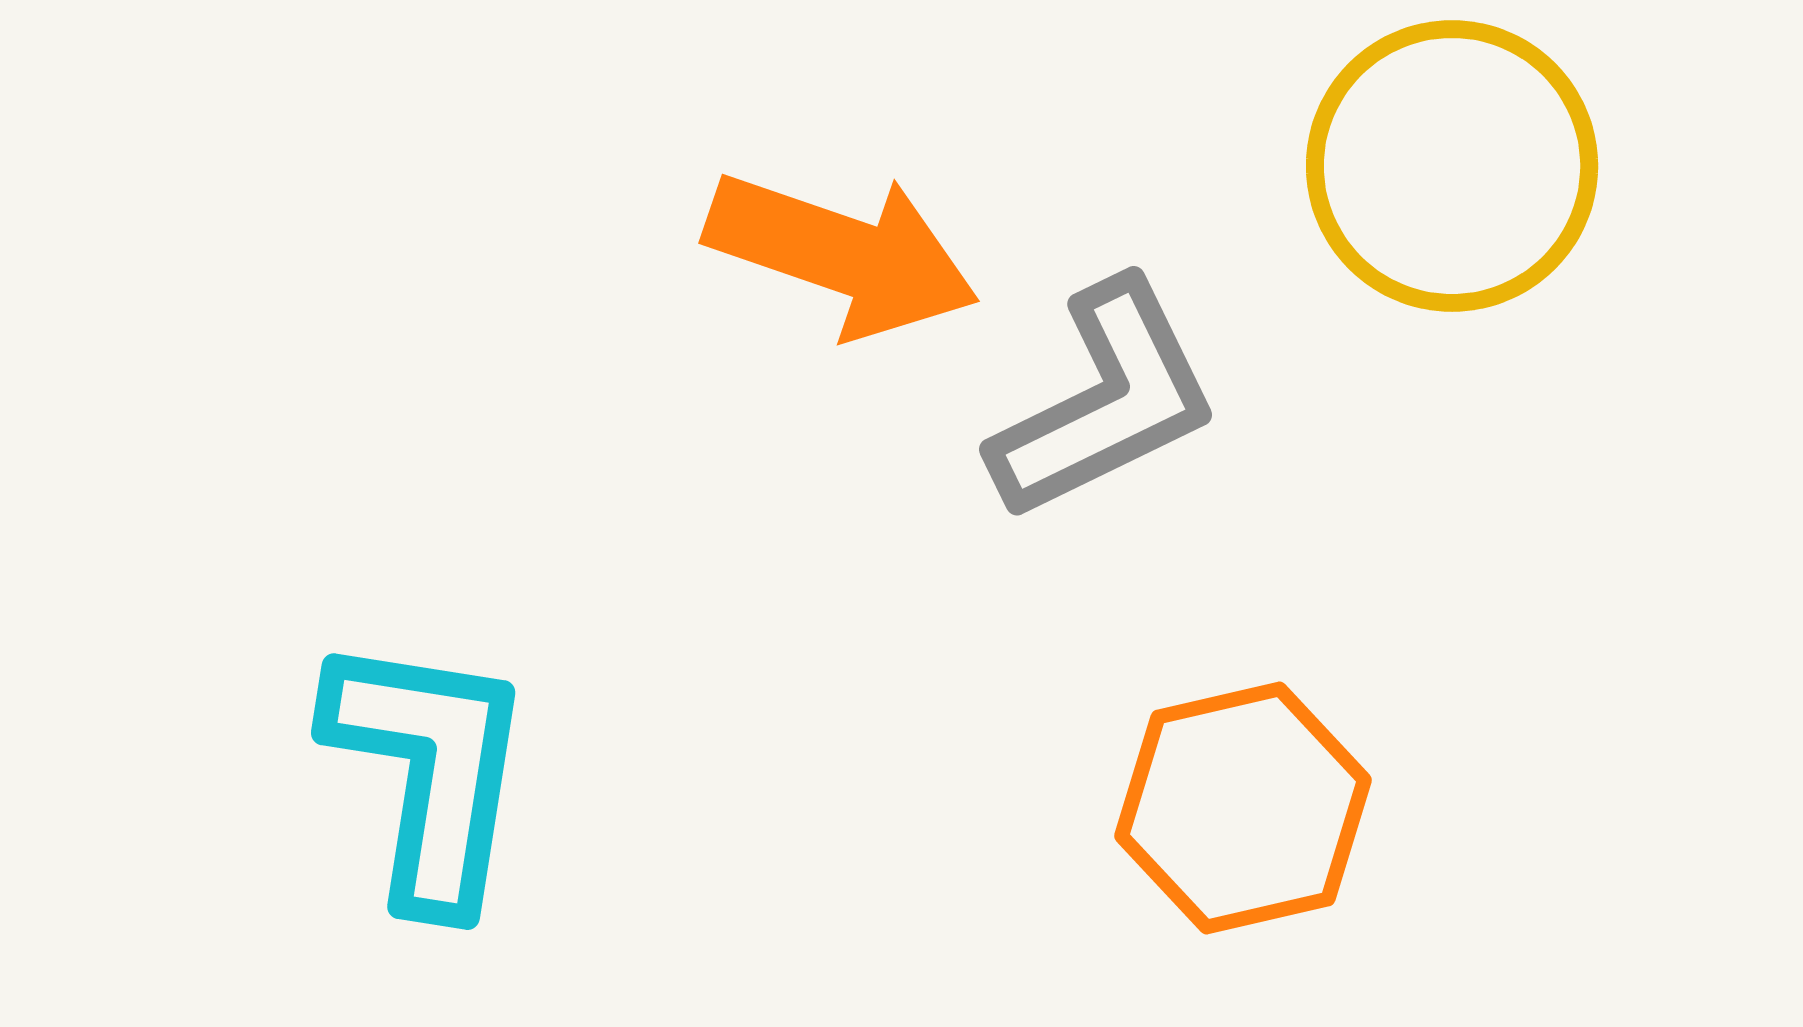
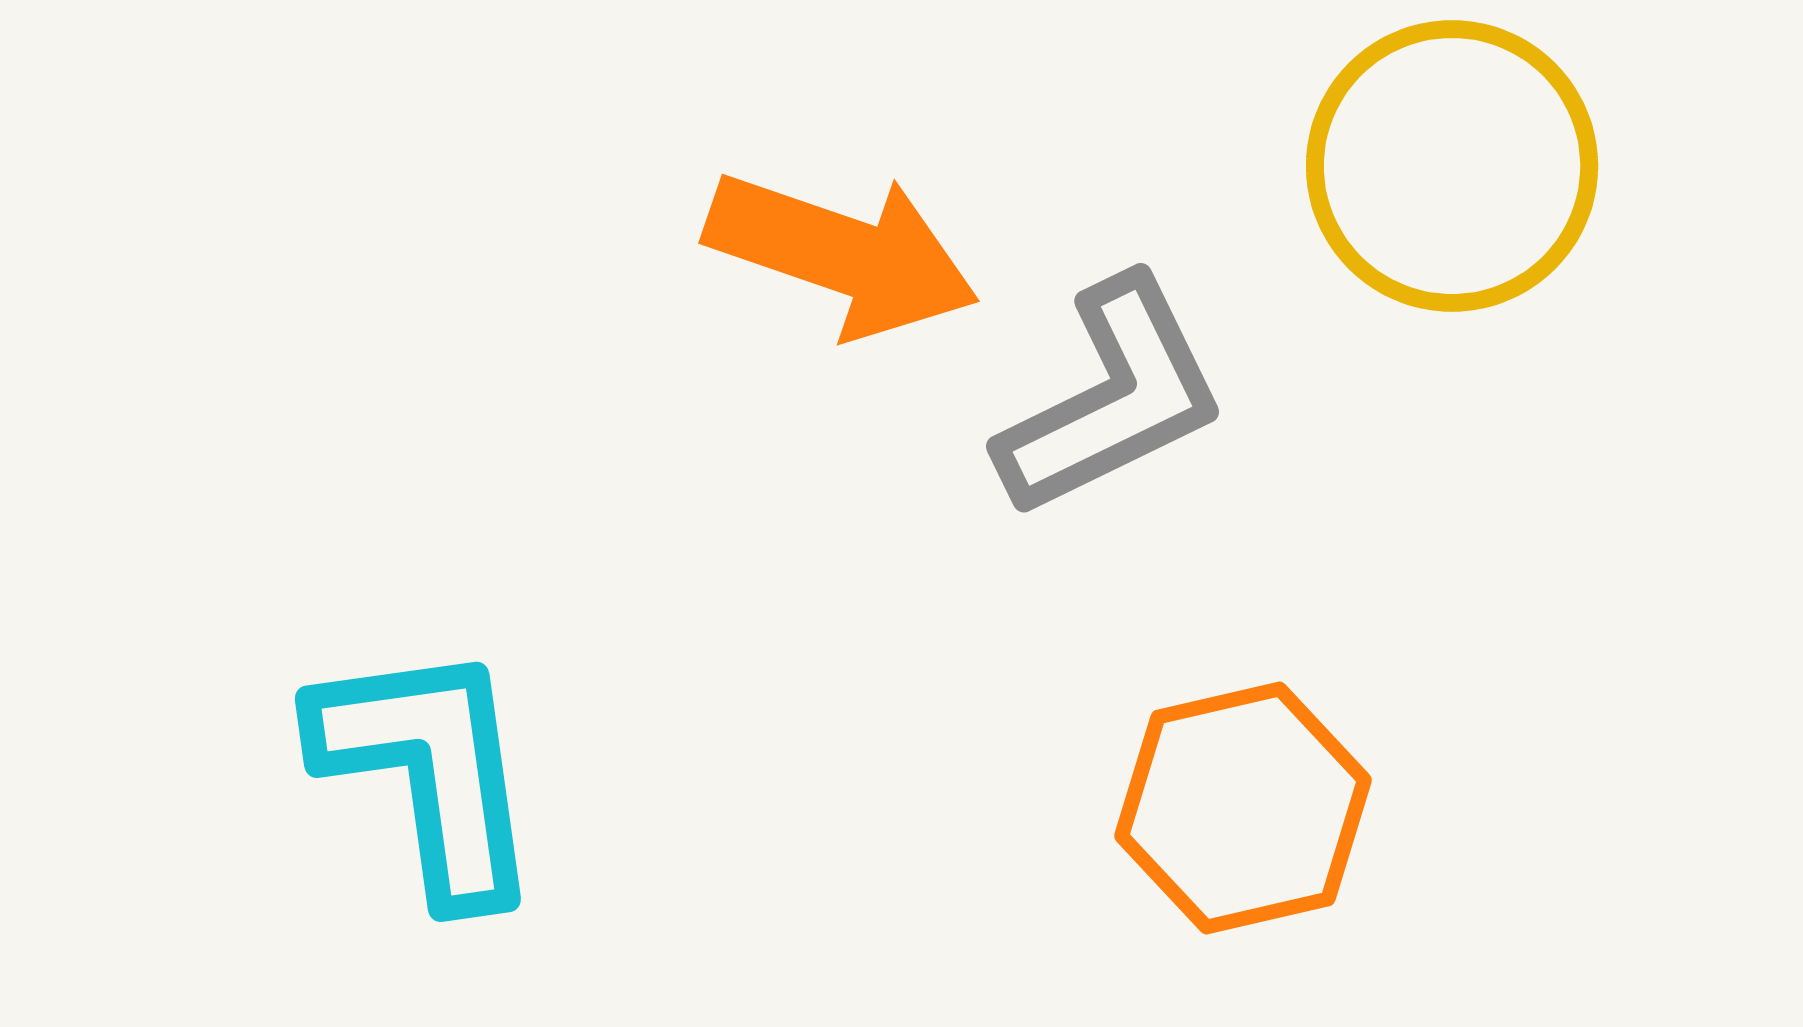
gray L-shape: moved 7 px right, 3 px up
cyan L-shape: rotated 17 degrees counterclockwise
